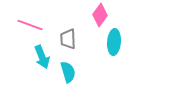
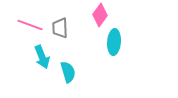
gray trapezoid: moved 8 px left, 11 px up
